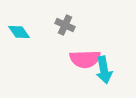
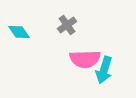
gray cross: moved 2 px right; rotated 30 degrees clockwise
cyan arrow: rotated 28 degrees clockwise
